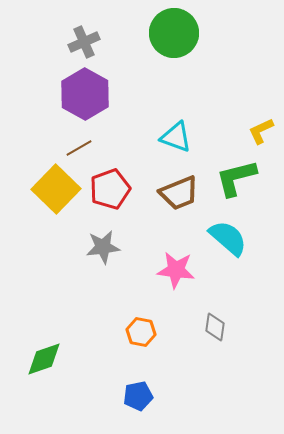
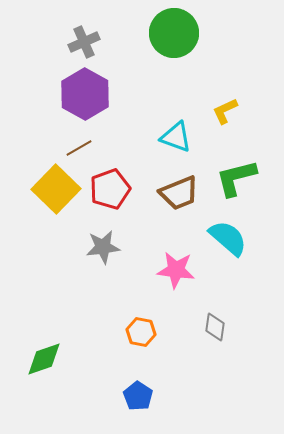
yellow L-shape: moved 36 px left, 20 px up
blue pentagon: rotated 28 degrees counterclockwise
